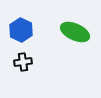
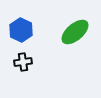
green ellipse: rotated 64 degrees counterclockwise
